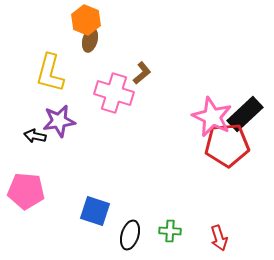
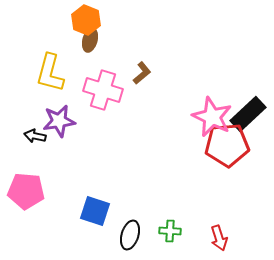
pink cross: moved 11 px left, 3 px up
black rectangle: moved 3 px right
